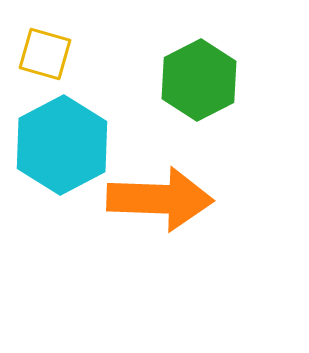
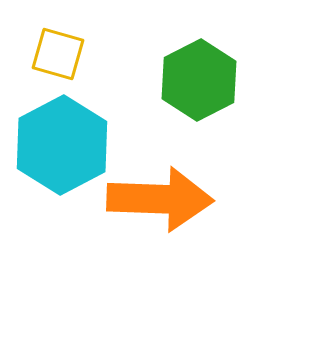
yellow square: moved 13 px right
